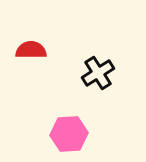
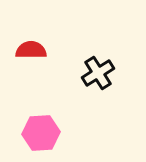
pink hexagon: moved 28 px left, 1 px up
